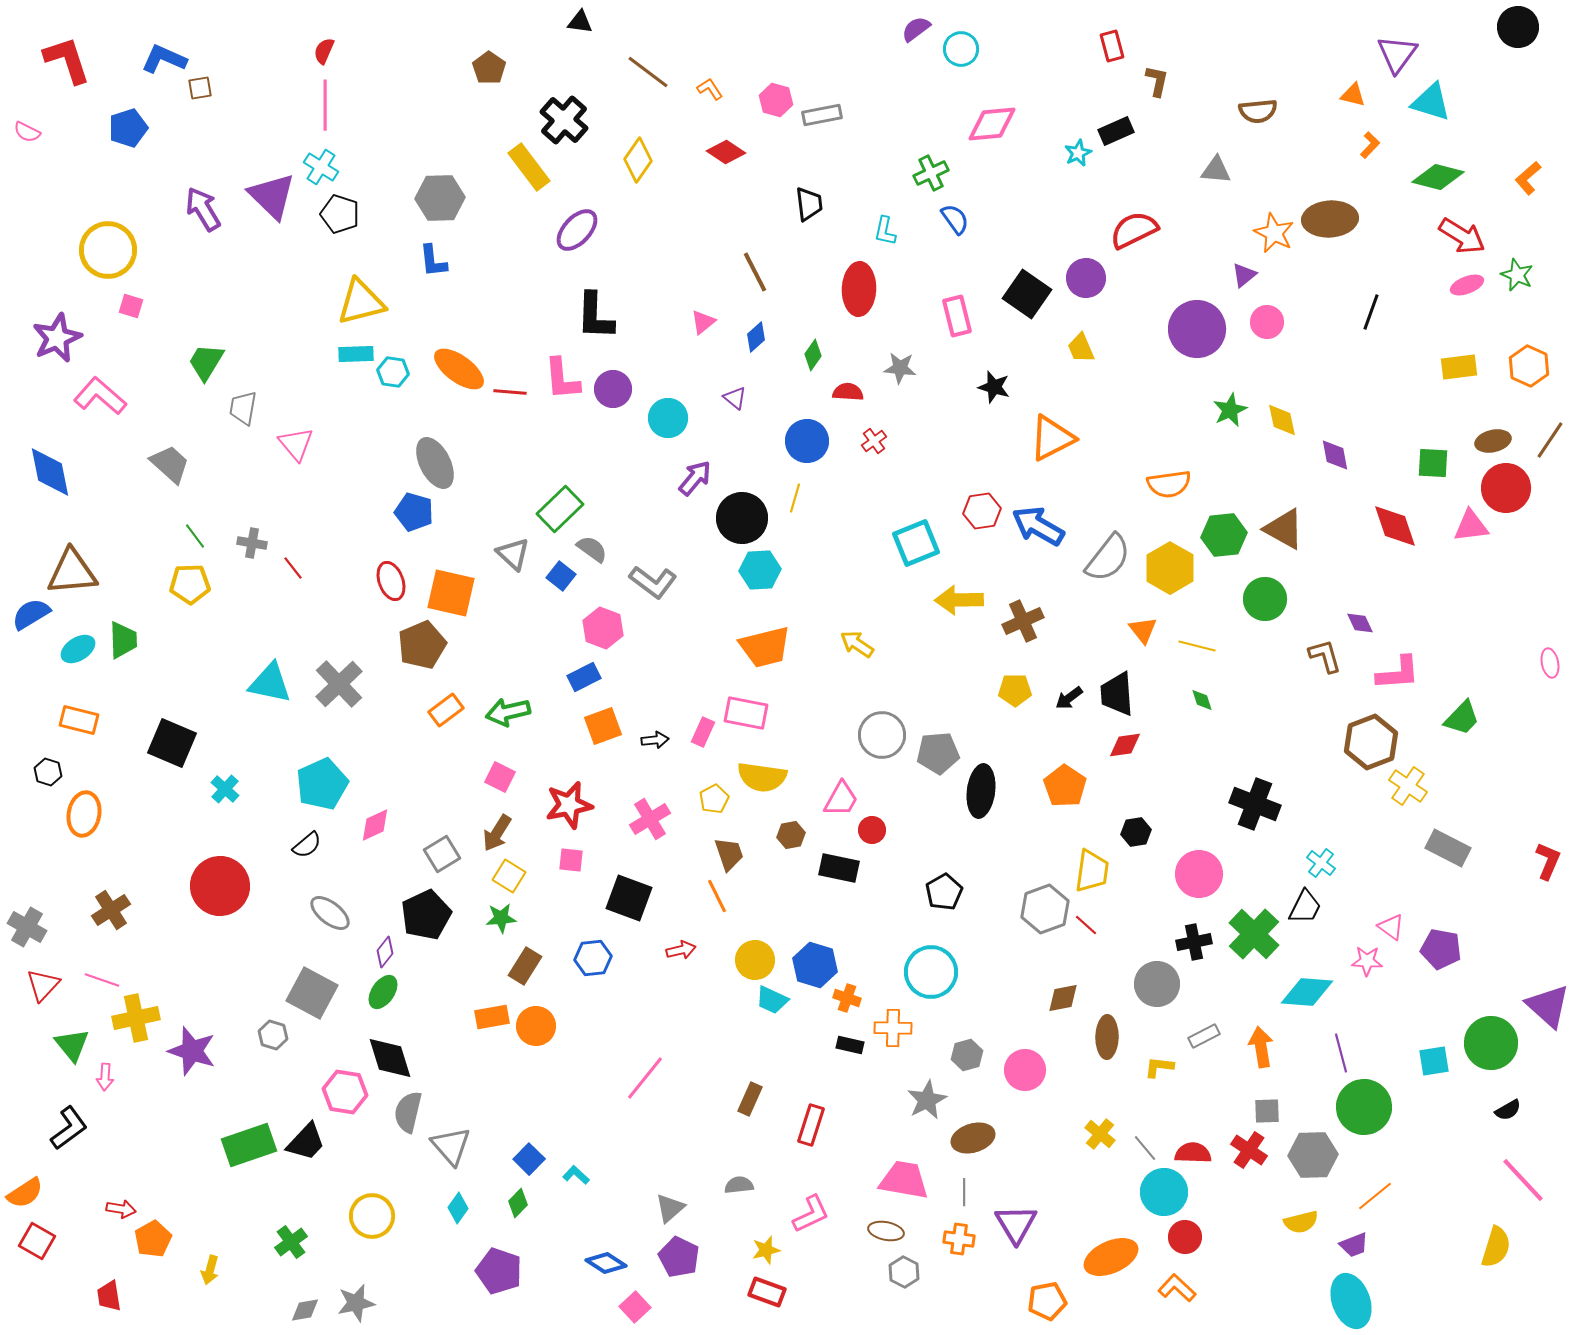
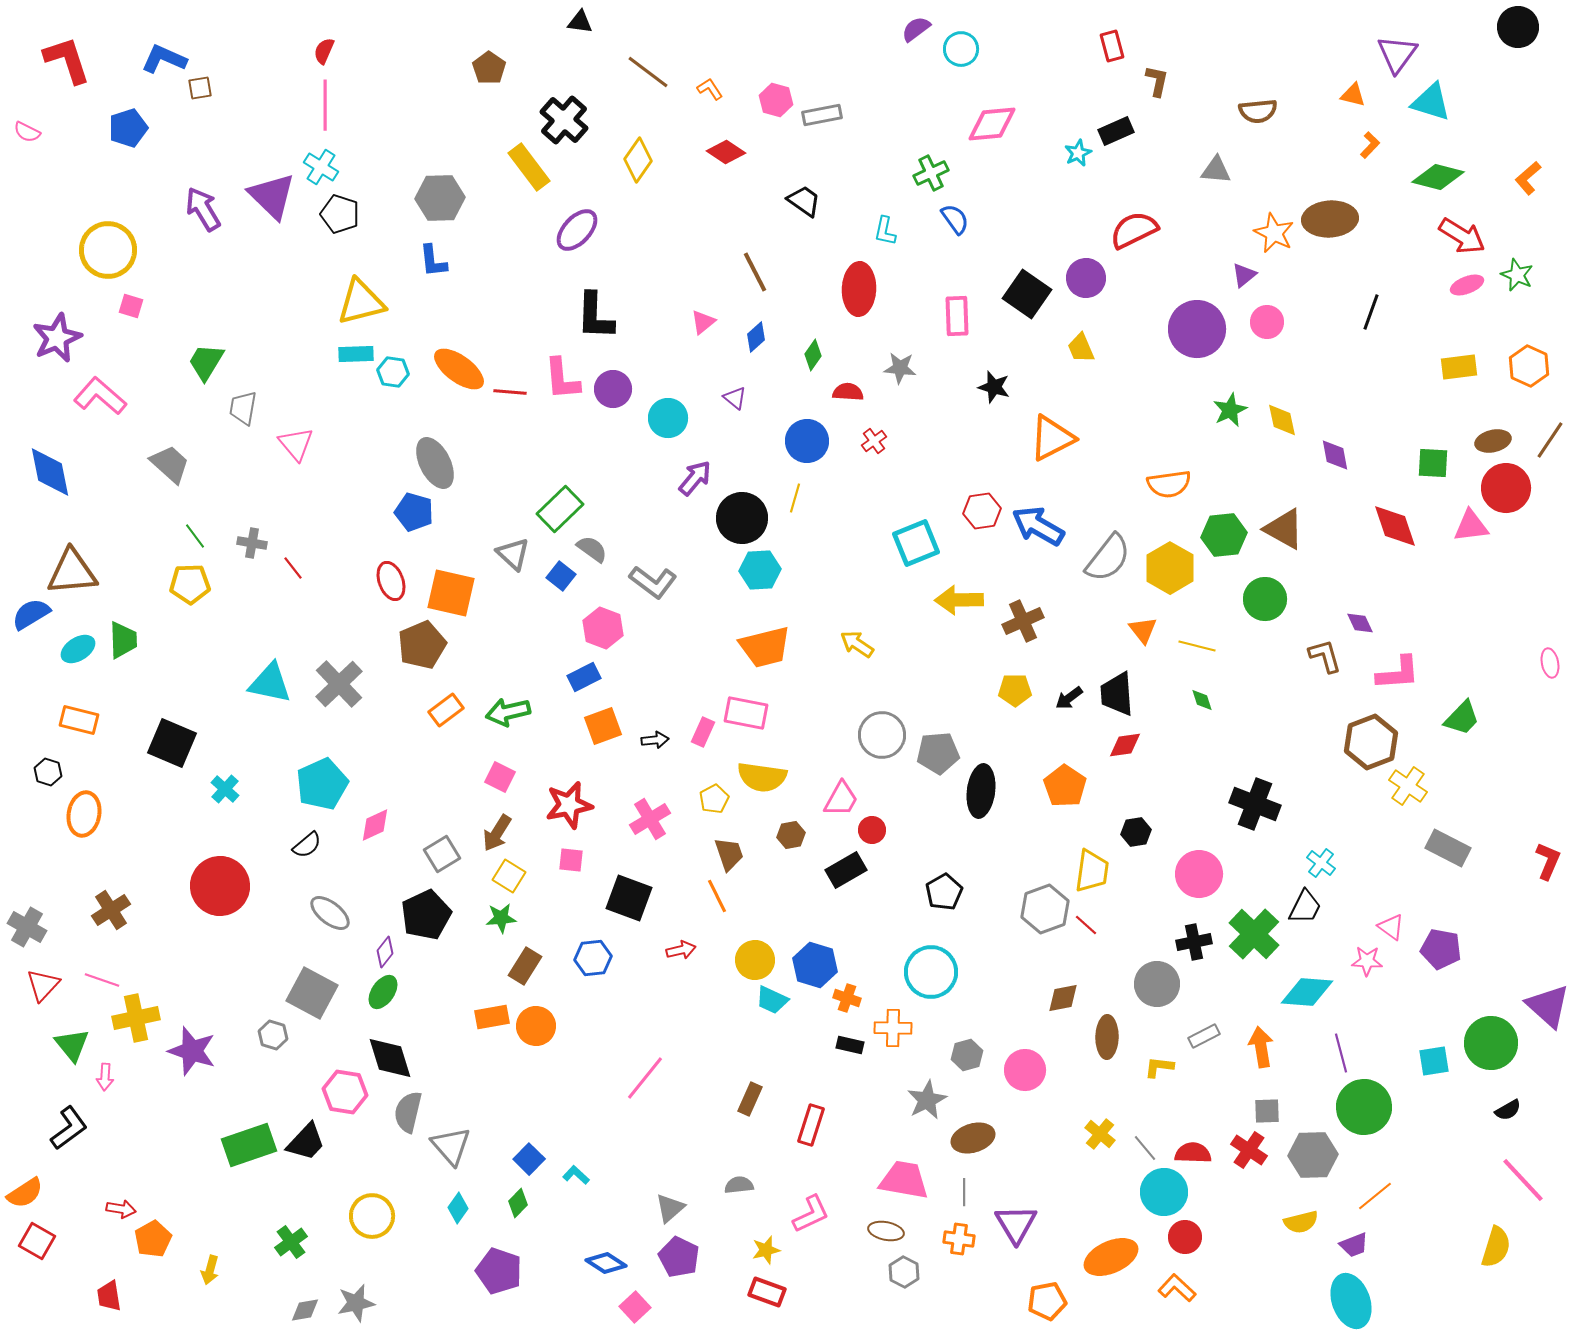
black trapezoid at (809, 204): moved 5 px left, 3 px up; rotated 48 degrees counterclockwise
pink rectangle at (957, 316): rotated 12 degrees clockwise
black rectangle at (839, 868): moved 7 px right, 2 px down; rotated 42 degrees counterclockwise
